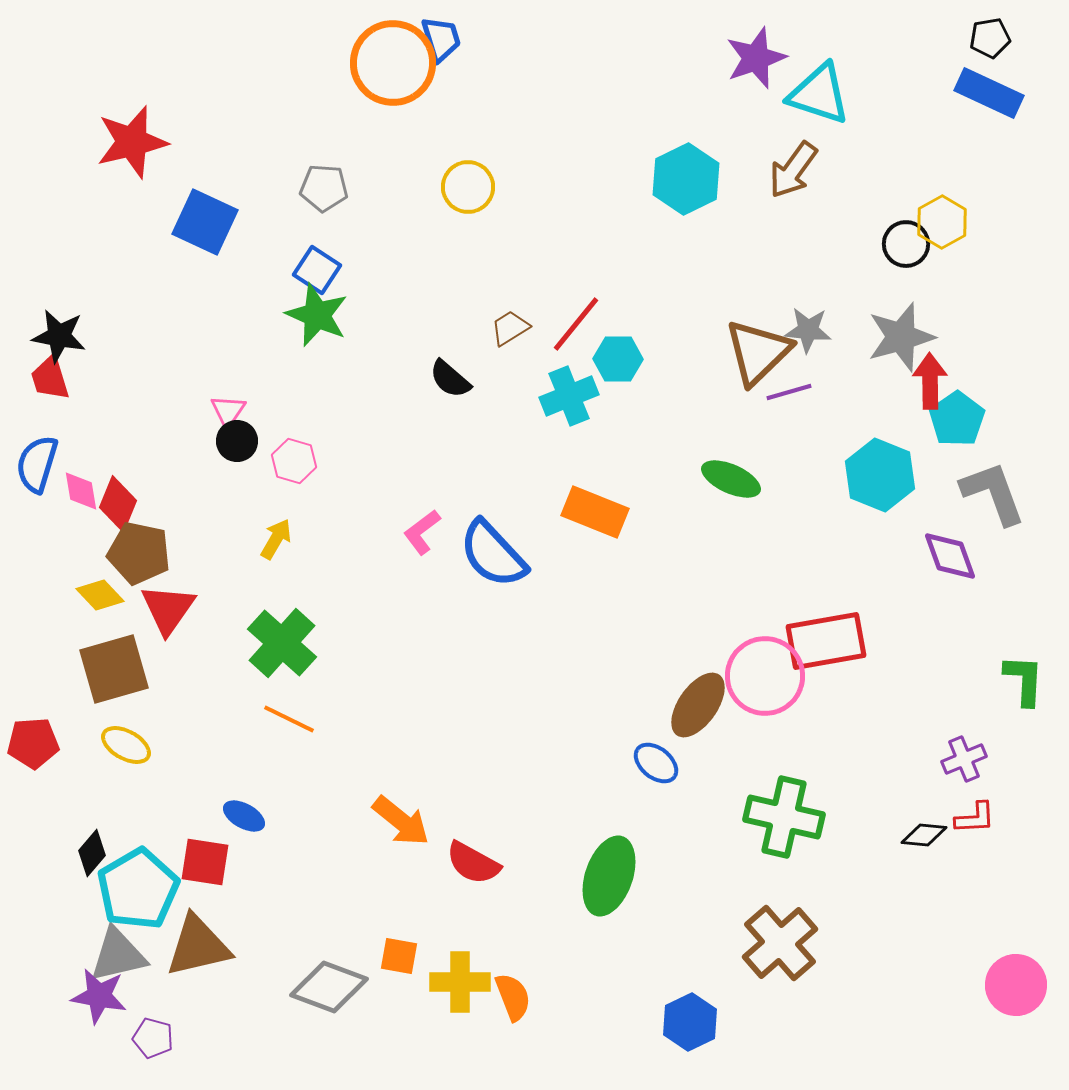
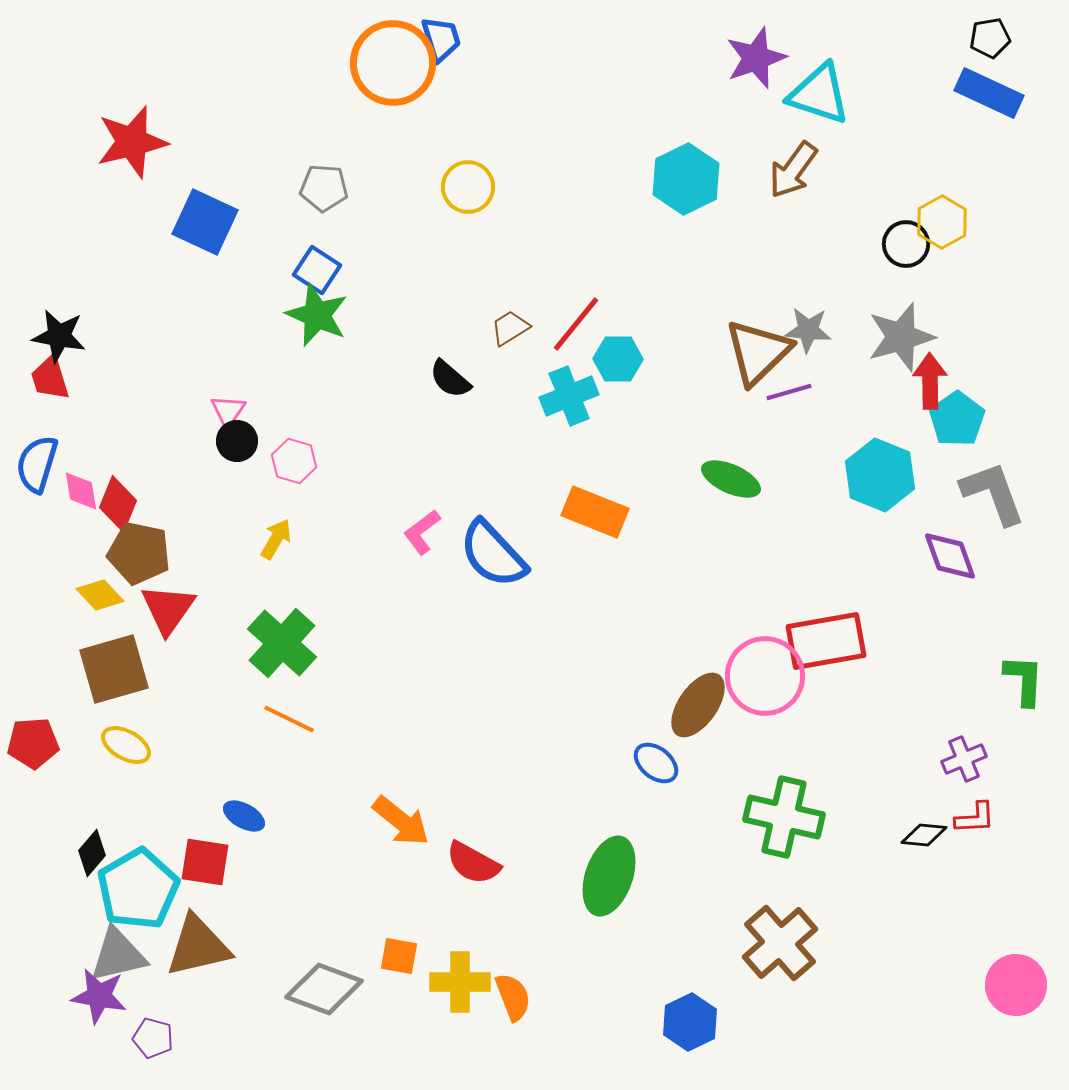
gray diamond at (329, 987): moved 5 px left, 2 px down
